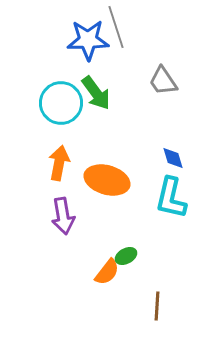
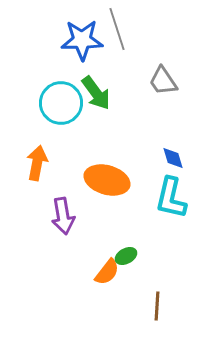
gray line: moved 1 px right, 2 px down
blue star: moved 6 px left
orange arrow: moved 22 px left
